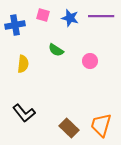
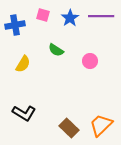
blue star: rotated 24 degrees clockwise
yellow semicircle: rotated 24 degrees clockwise
black L-shape: rotated 20 degrees counterclockwise
orange trapezoid: rotated 30 degrees clockwise
